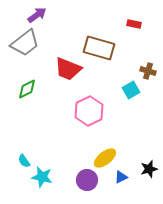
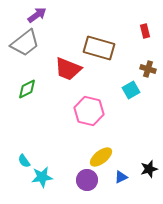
red rectangle: moved 11 px right, 7 px down; rotated 64 degrees clockwise
brown cross: moved 2 px up
pink hexagon: rotated 20 degrees counterclockwise
yellow ellipse: moved 4 px left, 1 px up
cyan star: rotated 20 degrees counterclockwise
